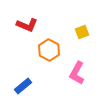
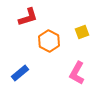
red L-shape: moved 1 px right, 8 px up; rotated 40 degrees counterclockwise
orange hexagon: moved 9 px up
blue rectangle: moved 3 px left, 13 px up
